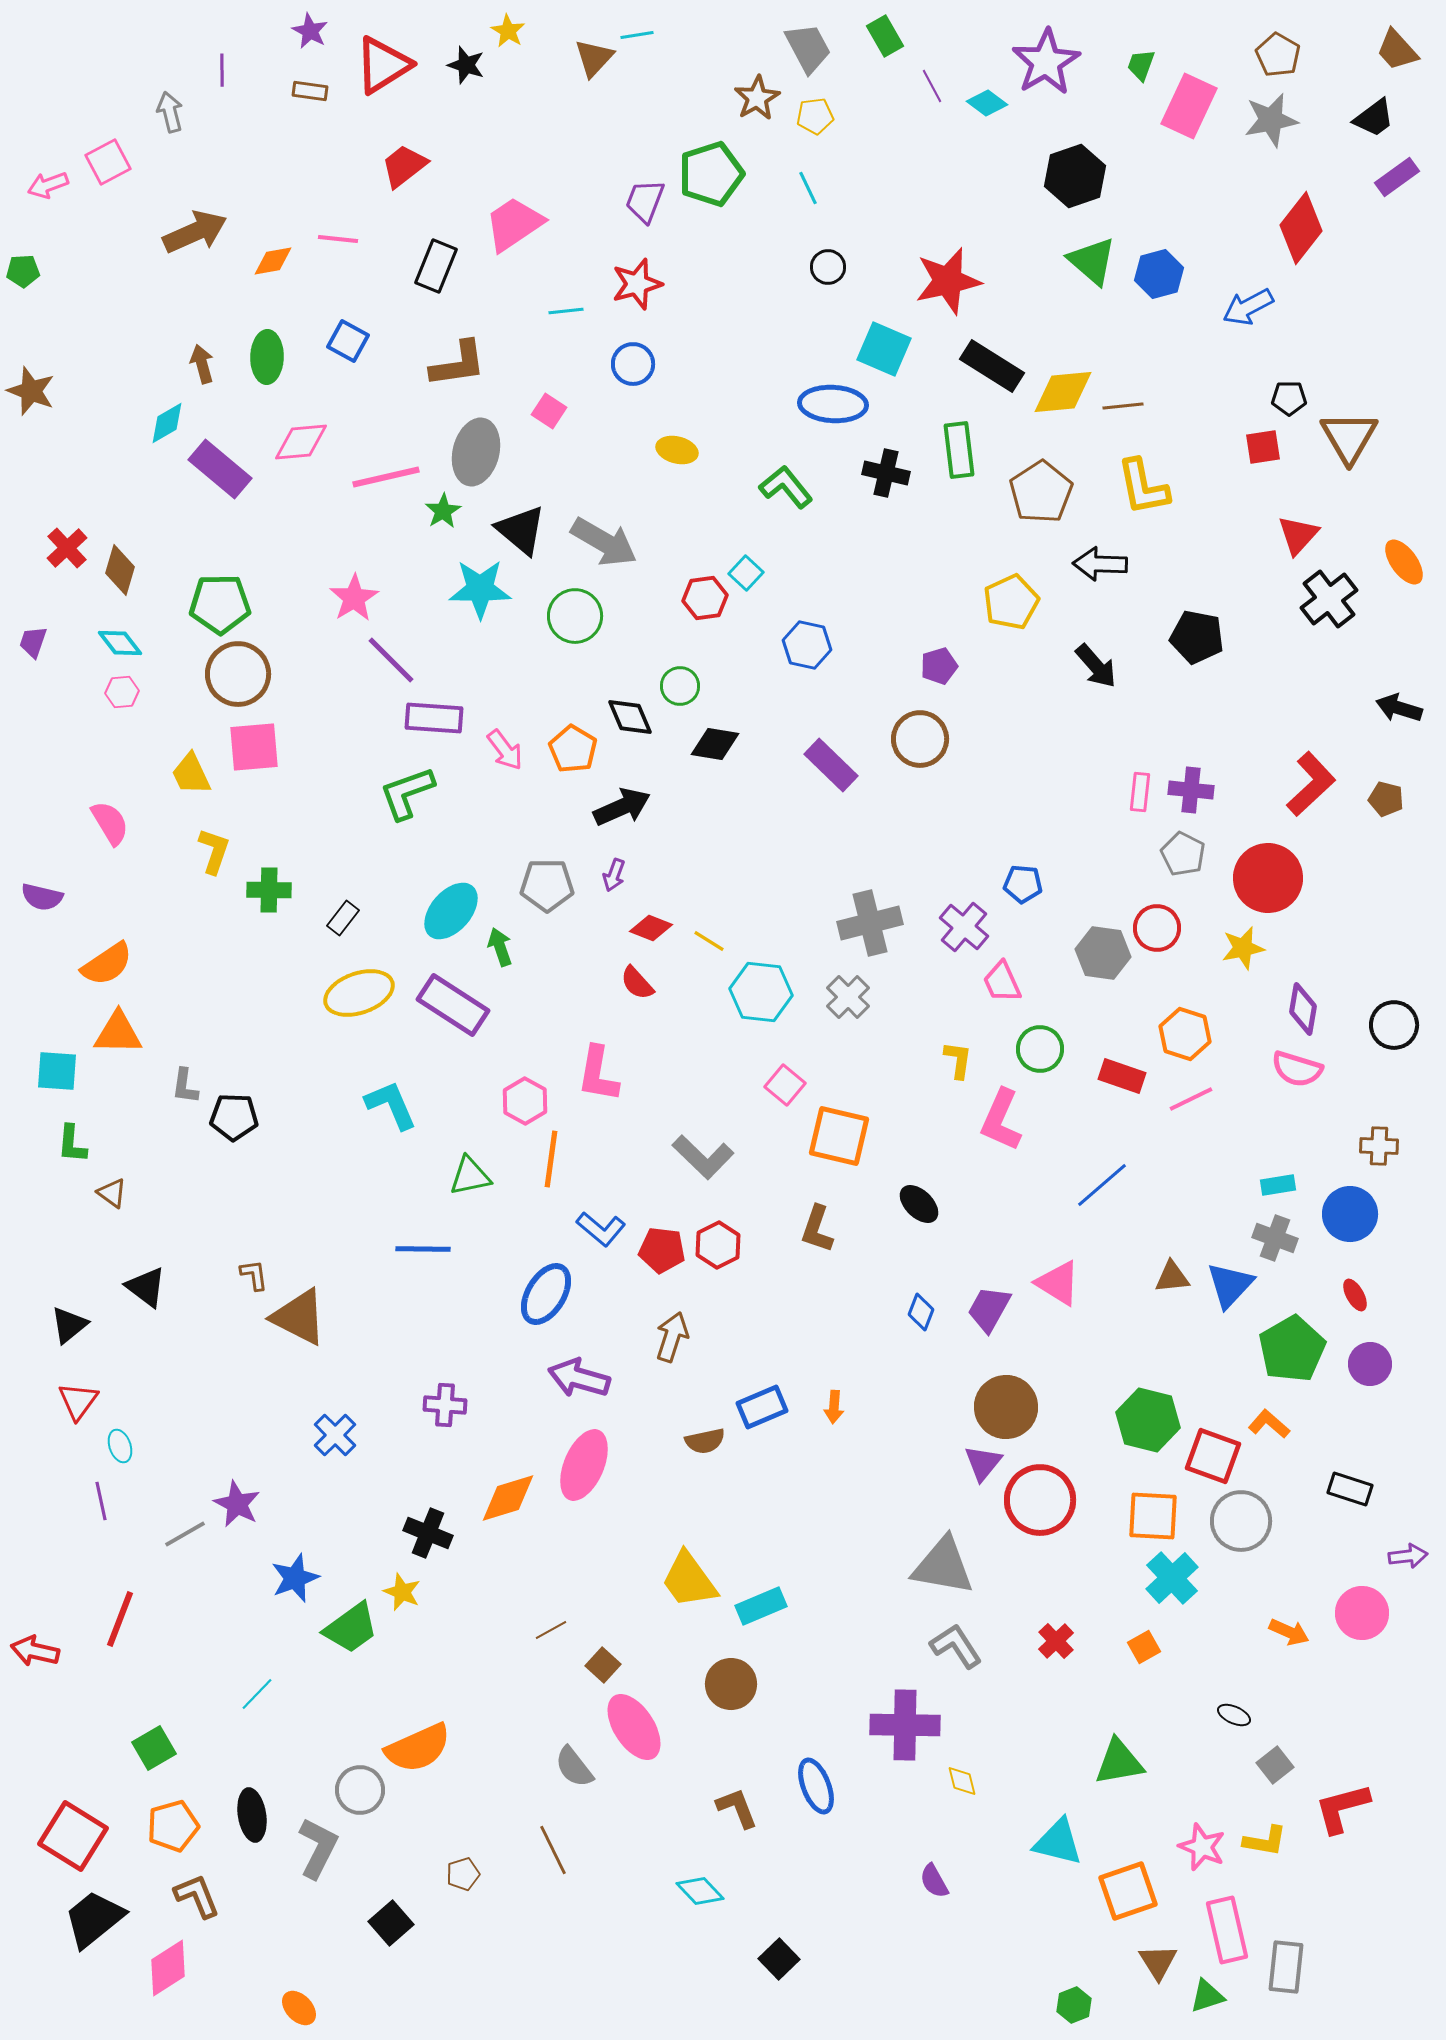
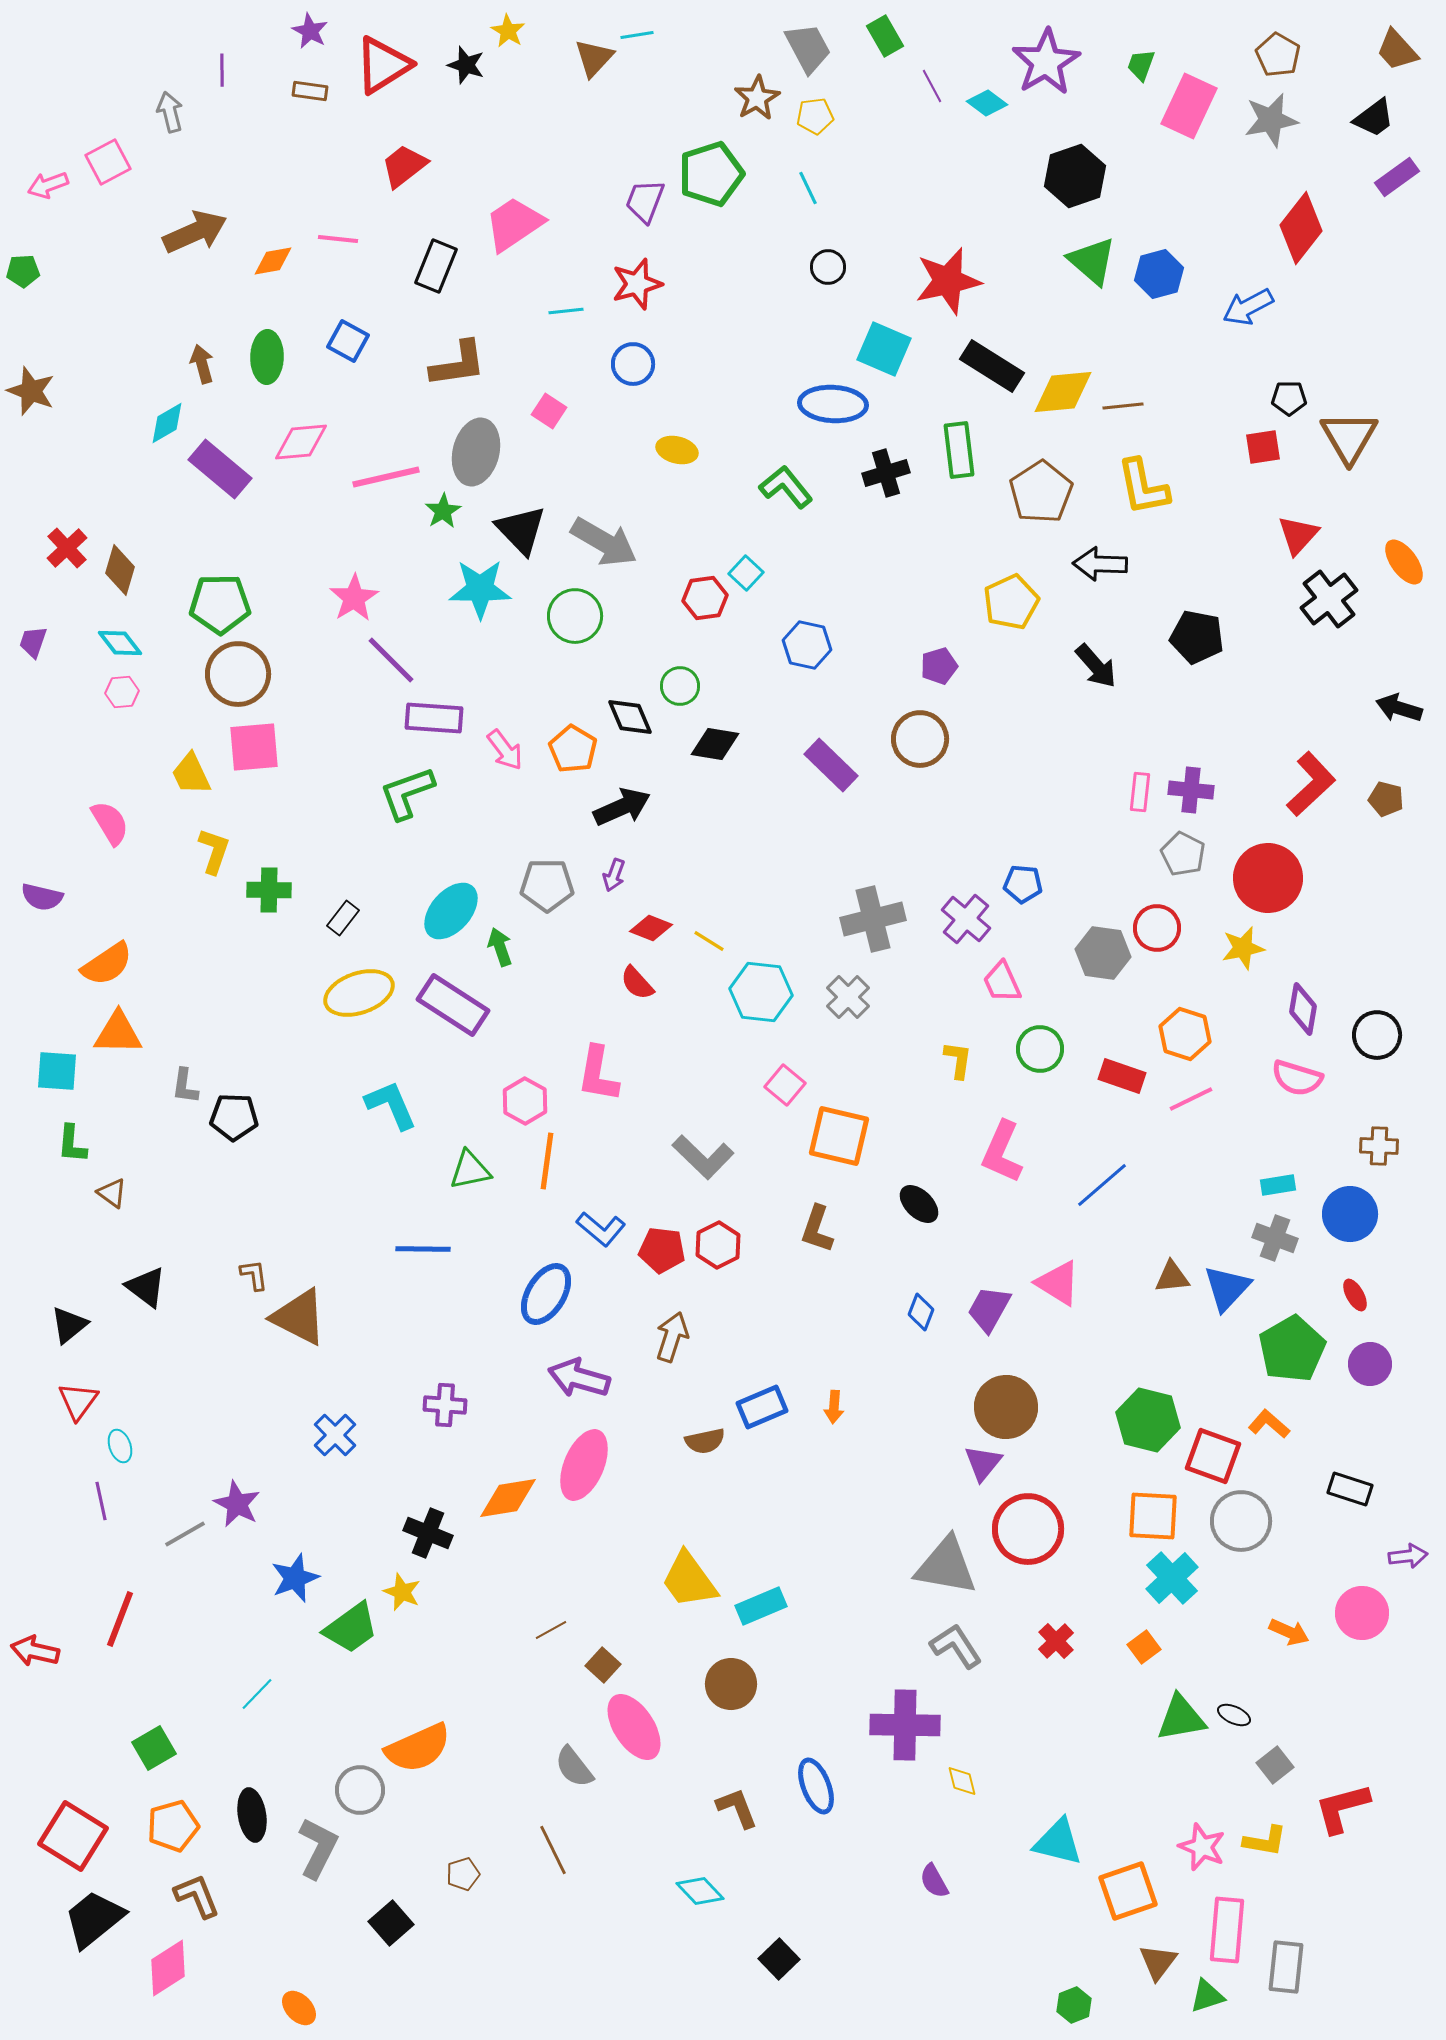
black cross at (886, 473): rotated 30 degrees counterclockwise
black triangle at (521, 530): rotated 6 degrees clockwise
gray cross at (870, 923): moved 3 px right, 4 px up
purple cross at (964, 927): moved 2 px right, 8 px up
black circle at (1394, 1025): moved 17 px left, 10 px down
pink semicircle at (1297, 1069): moved 9 px down
pink L-shape at (1001, 1120): moved 1 px right, 32 px down
orange line at (551, 1159): moved 4 px left, 2 px down
green triangle at (470, 1176): moved 6 px up
blue triangle at (1230, 1285): moved 3 px left, 3 px down
orange diamond at (508, 1498): rotated 8 degrees clockwise
red circle at (1040, 1500): moved 12 px left, 29 px down
gray triangle at (943, 1566): moved 3 px right
orange square at (1144, 1647): rotated 8 degrees counterclockwise
green triangle at (1119, 1762): moved 62 px right, 44 px up
pink rectangle at (1227, 1930): rotated 18 degrees clockwise
brown triangle at (1158, 1962): rotated 9 degrees clockwise
